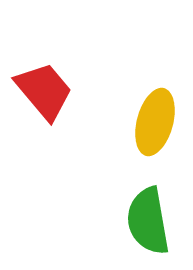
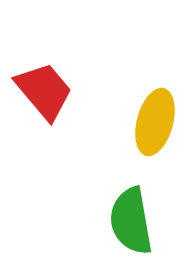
green semicircle: moved 17 px left
